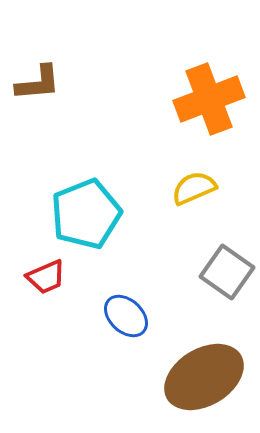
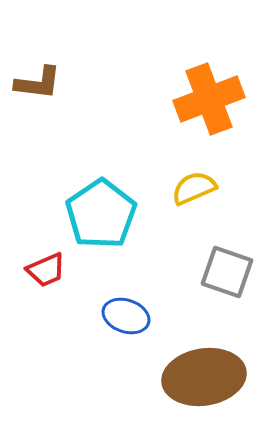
brown L-shape: rotated 12 degrees clockwise
cyan pentagon: moved 15 px right; rotated 12 degrees counterclockwise
gray square: rotated 16 degrees counterclockwise
red trapezoid: moved 7 px up
blue ellipse: rotated 24 degrees counterclockwise
brown ellipse: rotated 22 degrees clockwise
